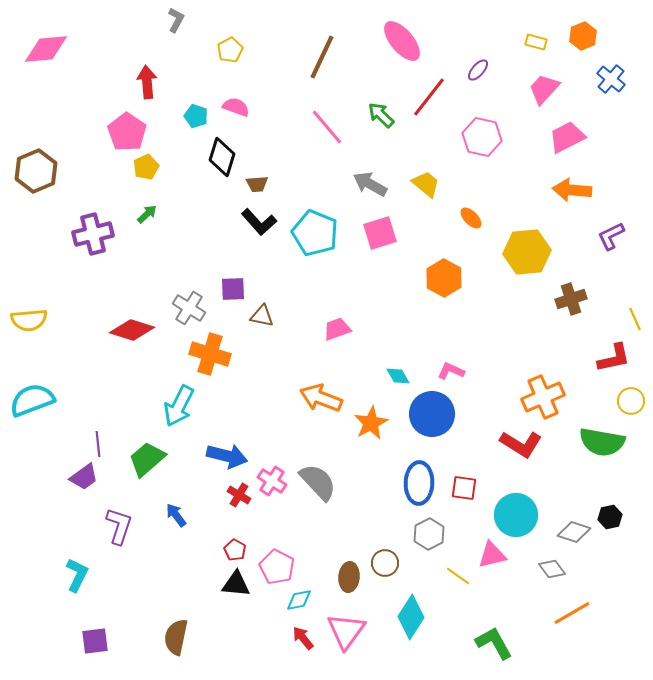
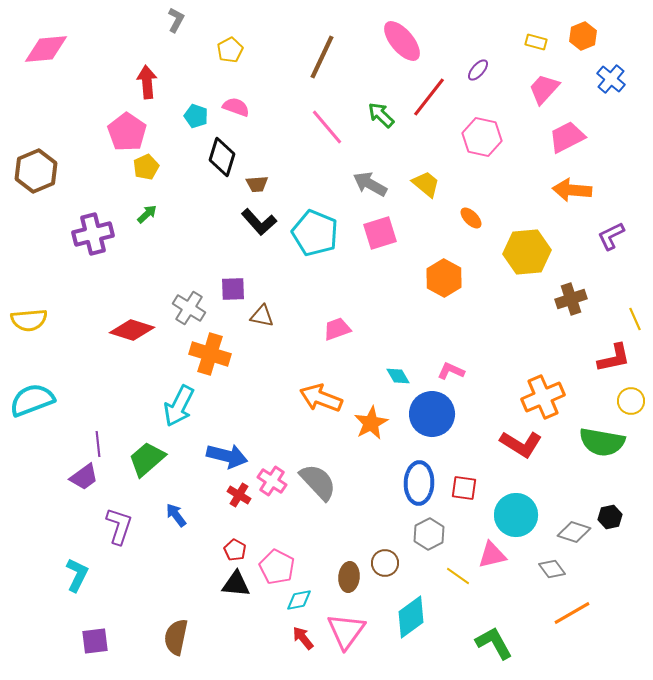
cyan diamond at (411, 617): rotated 21 degrees clockwise
